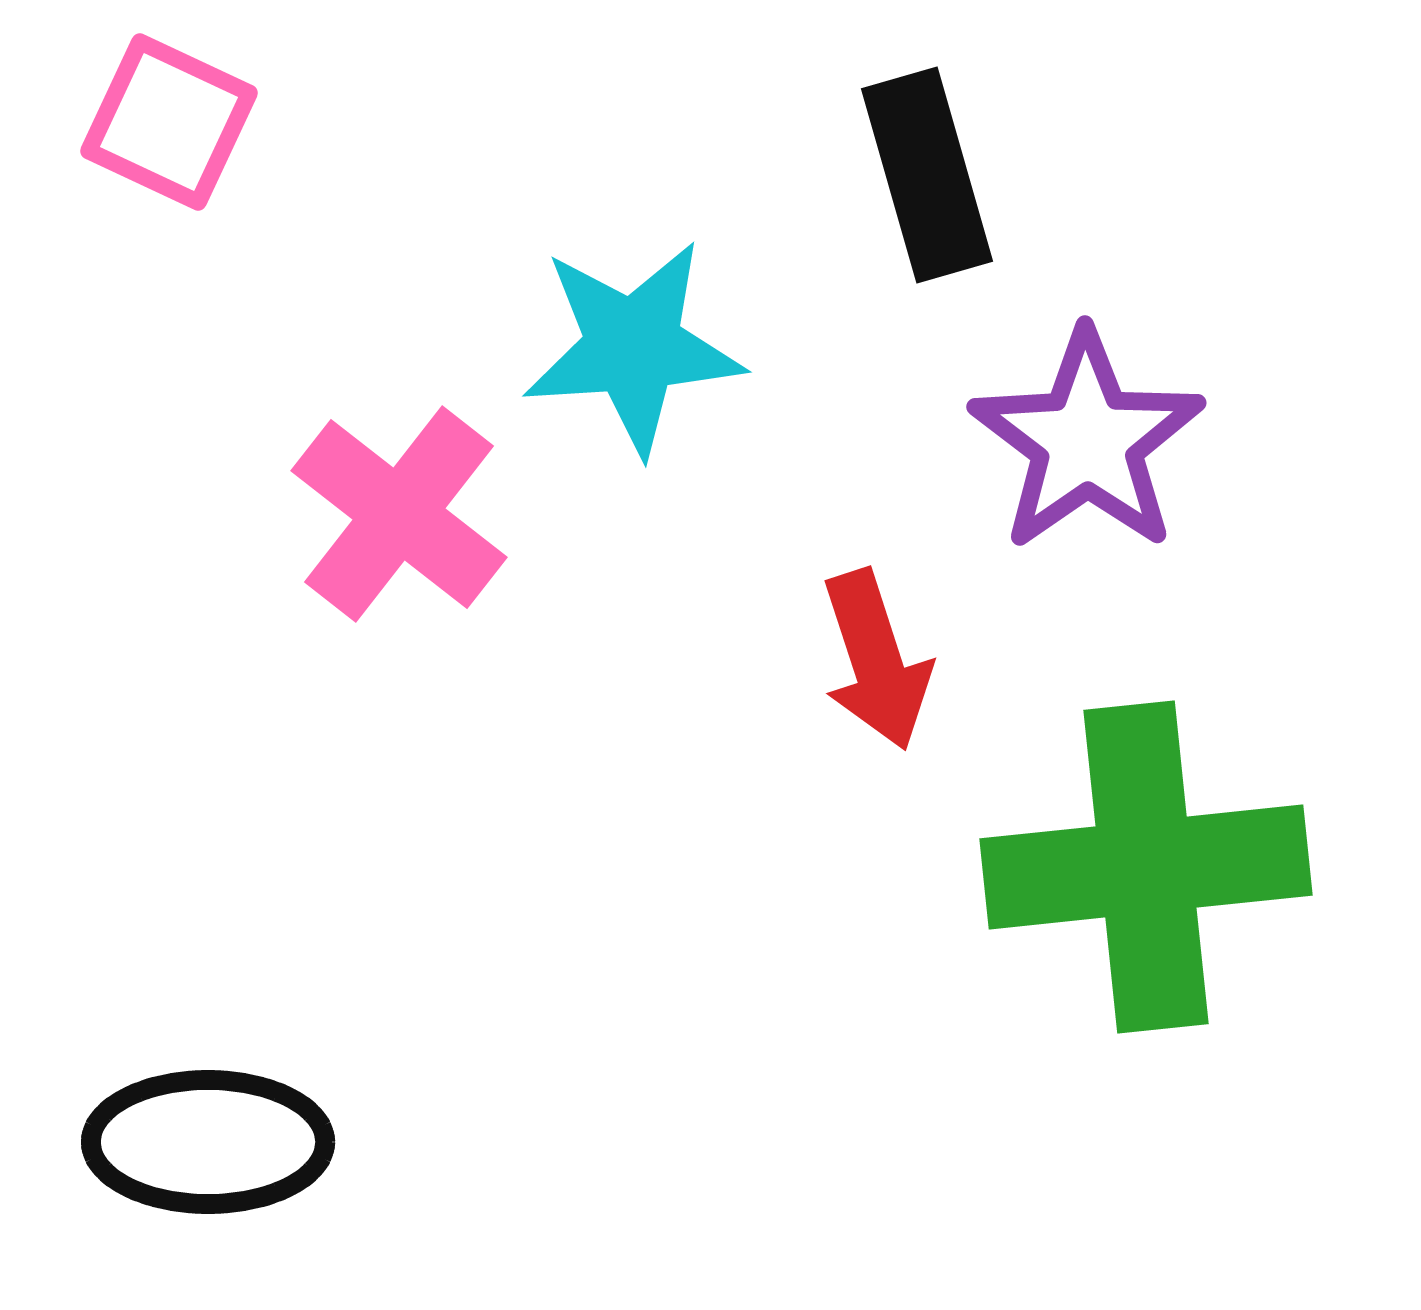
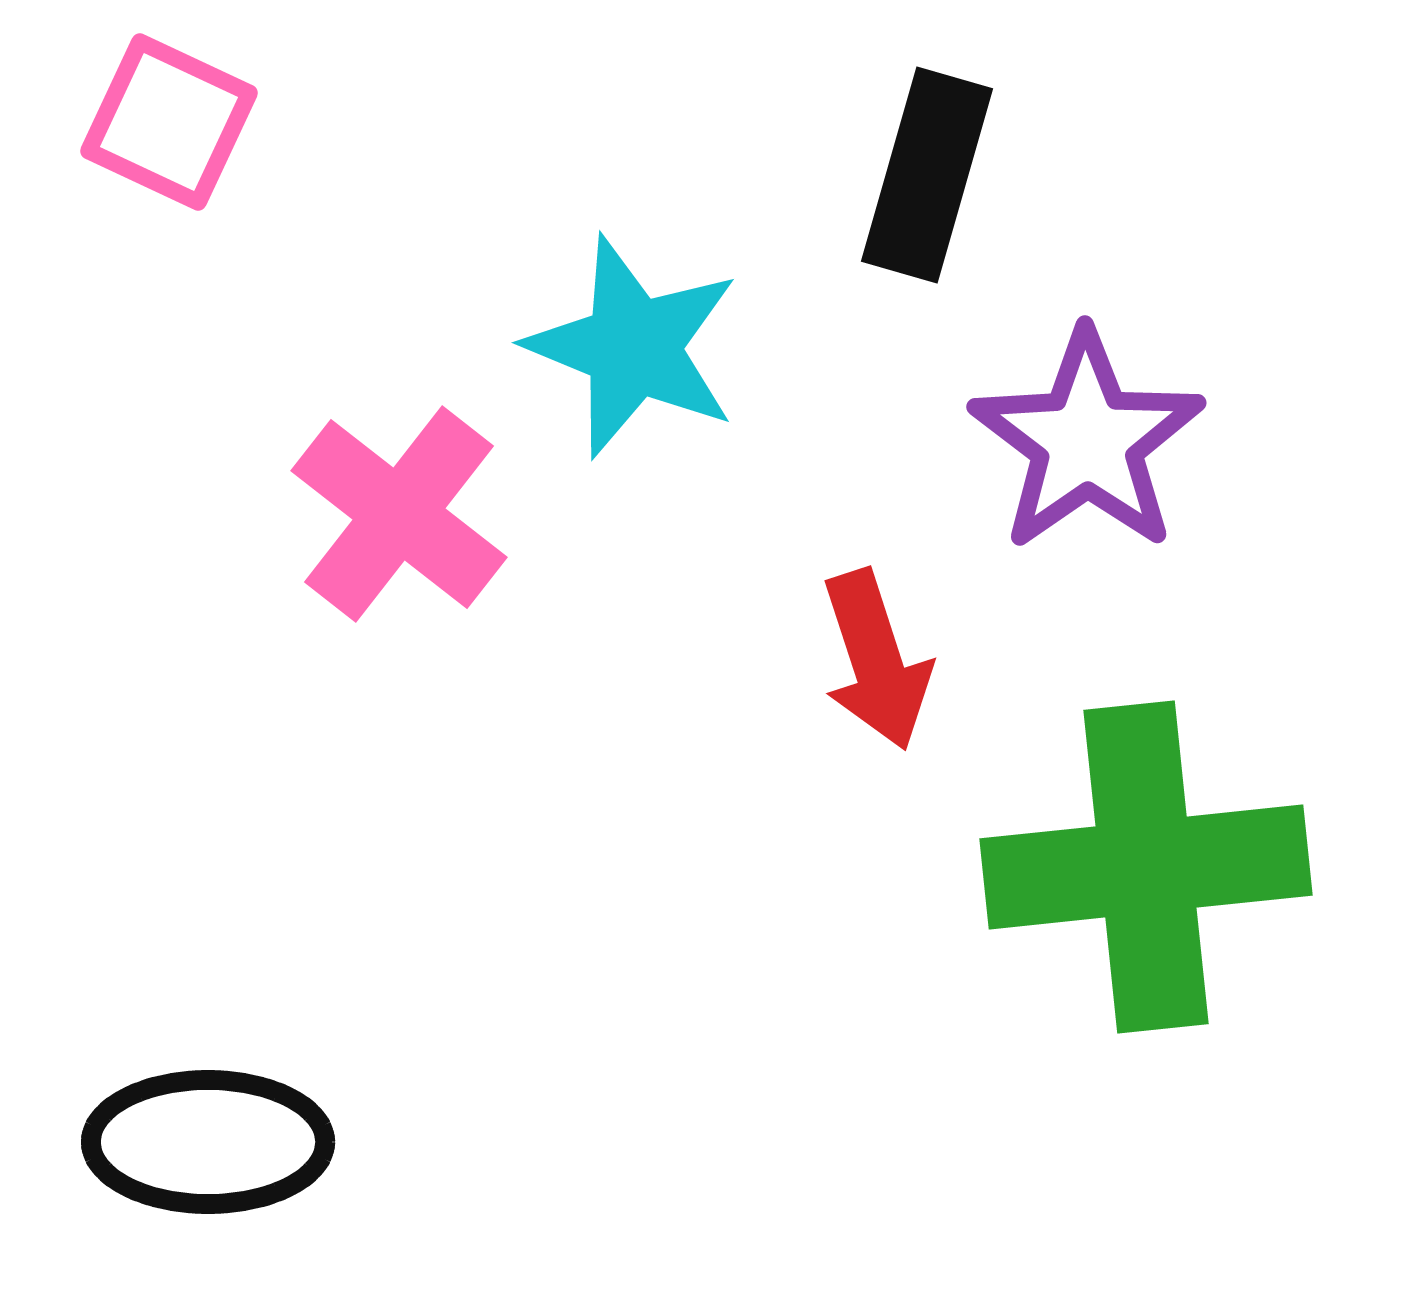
black rectangle: rotated 32 degrees clockwise
cyan star: rotated 26 degrees clockwise
